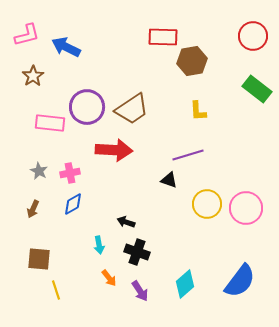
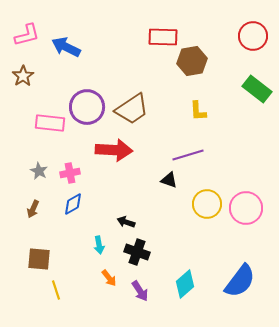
brown star: moved 10 px left
